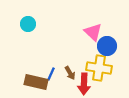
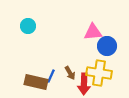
cyan circle: moved 2 px down
pink triangle: rotated 48 degrees counterclockwise
yellow cross: moved 5 px down
blue line: moved 2 px down
